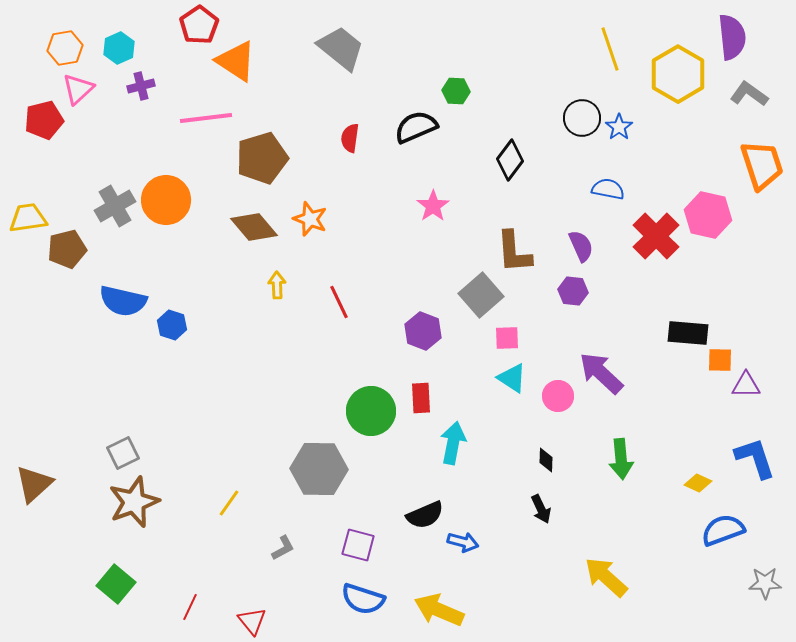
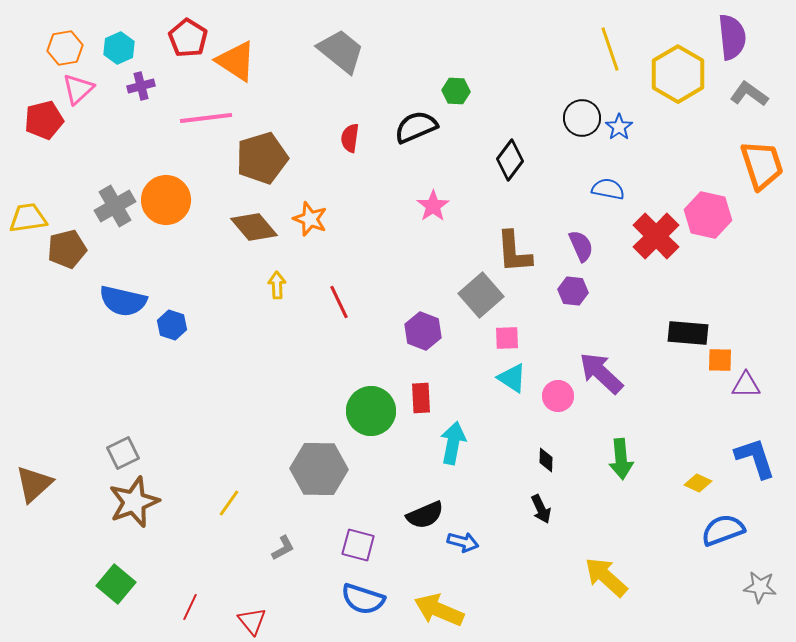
red pentagon at (199, 25): moved 11 px left, 13 px down; rotated 6 degrees counterclockwise
gray trapezoid at (341, 48): moved 3 px down
gray star at (765, 583): moved 5 px left, 4 px down; rotated 8 degrees clockwise
